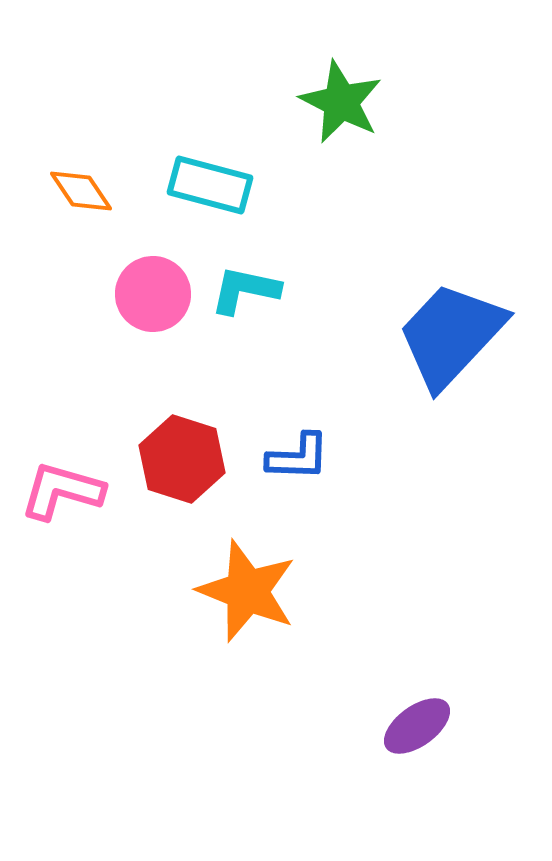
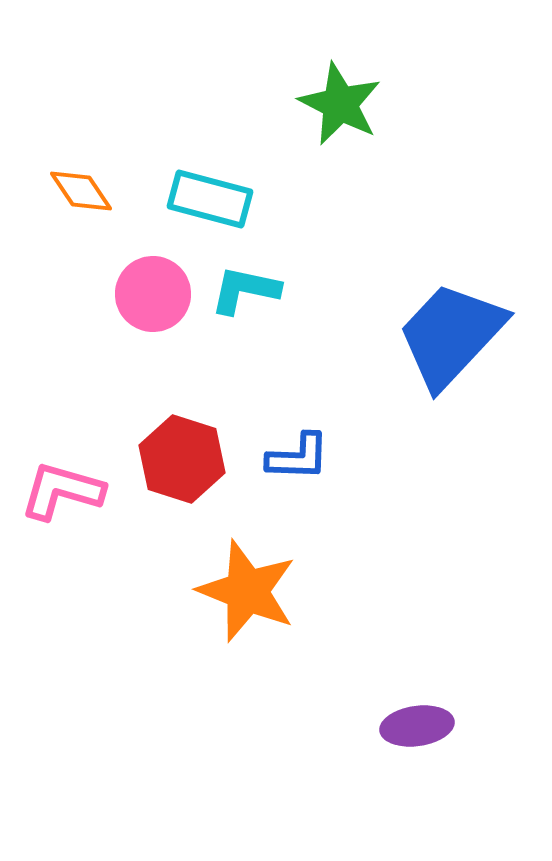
green star: moved 1 px left, 2 px down
cyan rectangle: moved 14 px down
purple ellipse: rotated 28 degrees clockwise
